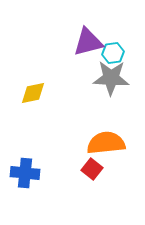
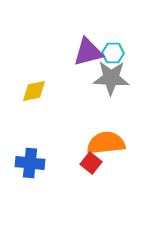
purple triangle: moved 10 px down
cyan hexagon: rotated 10 degrees clockwise
yellow diamond: moved 1 px right, 2 px up
red square: moved 1 px left, 6 px up
blue cross: moved 5 px right, 10 px up
